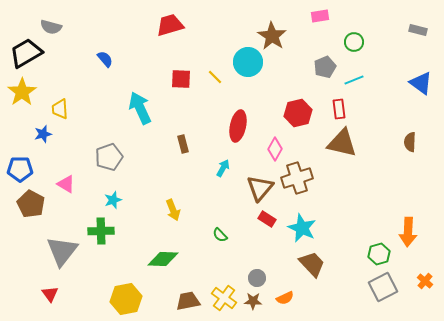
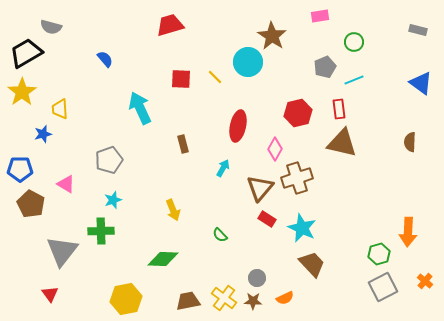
gray pentagon at (109, 157): moved 3 px down
